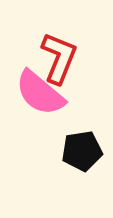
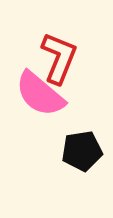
pink semicircle: moved 1 px down
